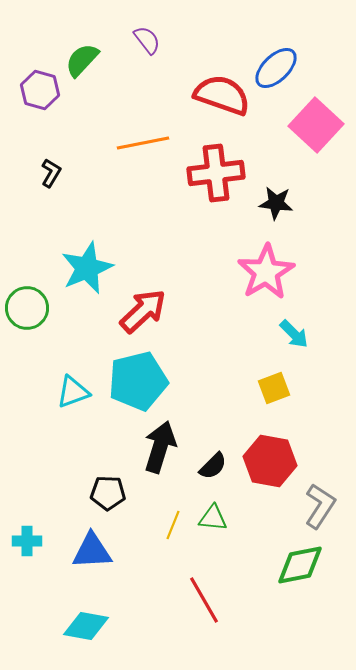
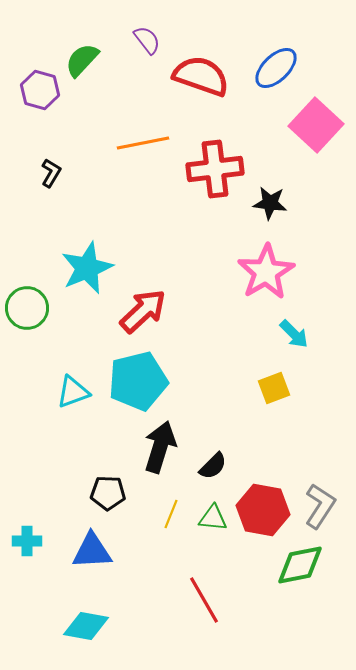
red semicircle: moved 21 px left, 19 px up
red cross: moved 1 px left, 4 px up
black star: moved 6 px left
red hexagon: moved 7 px left, 49 px down
yellow line: moved 2 px left, 11 px up
